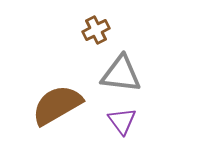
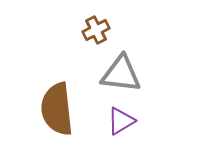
brown semicircle: moved 4 px down; rotated 66 degrees counterclockwise
purple triangle: moved 1 px left; rotated 36 degrees clockwise
